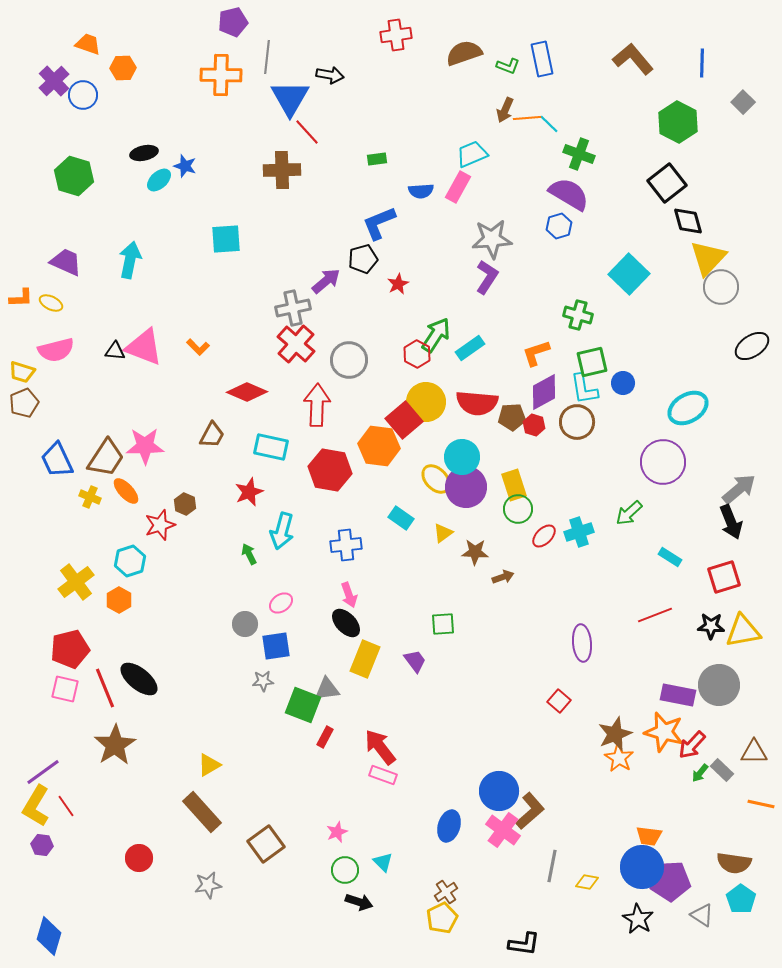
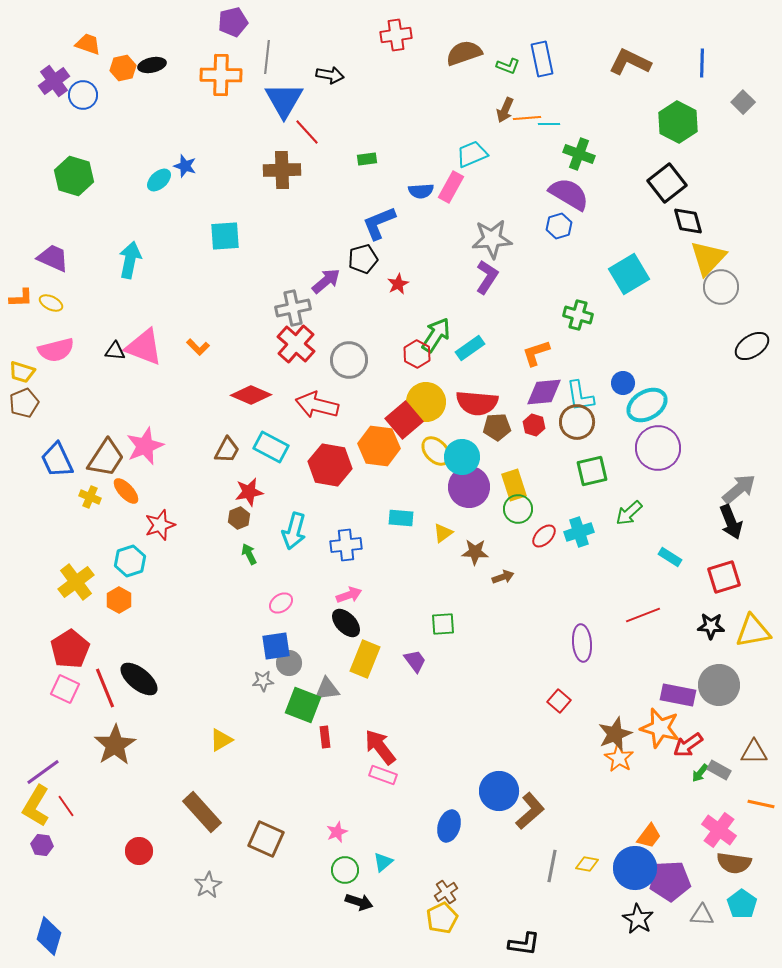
brown L-shape at (633, 59): moved 3 px left, 3 px down; rotated 24 degrees counterclockwise
orange hexagon at (123, 68): rotated 10 degrees counterclockwise
purple cross at (54, 81): rotated 8 degrees clockwise
blue triangle at (290, 98): moved 6 px left, 2 px down
cyan line at (549, 124): rotated 45 degrees counterclockwise
black ellipse at (144, 153): moved 8 px right, 88 px up
green rectangle at (377, 159): moved 10 px left
pink rectangle at (458, 187): moved 7 px left
cyan square at (226, 239): moved 1 px left, 3 px up
purple trapezoid at (66, 262): moved 13 px left, 4 px up
cyan square at (629, 274): rotated 15 degrees clockwise
green square at (592, 362): moved 109 px down
cyan L-shape at (584, 389): moved 4 px left, 7 px down
red diamond at (247, 392): moved 4 px right, 3 px down
purple diamond at (544, 392): rotated 24 degrees clockwise
red arrow at (317, 405): rotated 78 degrees counterclockwise
cyan ellipse at (688, 408): moved 41 px left, 3 px up
brown pentagon at (512, 417): moved 15 px left, 10 px down
brown trapezoid at (212, 435): moved 15 px right, 15 px down
pink star at (145, 446): rotated 21 degrees counterclockwise
cyan rectangle at (271, 447): rotated 16 degrees clockwise
purple circle at (663, 462): moved 5 px left, 14 px up
red hexagon at (330, 470): moved 5 px up
yellow ellipse at (436, 479): moved 28 px up
purple circle at (466, 487): moved 3 px right
red star at (249, 492): rotated 12 degrees clockwise
brown hexagon at (185, 504): moved 54 px right, 14 px down; rotated 15 degrees clockwise
cyan rectangle at (401, 518): rotated 30 degrees counterclockwise
cyan arrow at (282, 531): moved 12 px right
pink arrow at (349, 595): rotated 90 degrees counterclockwise
red line at (655, 615): moved 12 px left
gray circle at (245, 624): moved 44 px right, 39 px down
yellow triangle at (743, 631): moved 10 px right
red pentagon at (70, 649): rotated 18 degrees counterclockwise
pink square at (65, 689): rotated 12 degrees clockwise
orange star at (664, 732): moved 4 px left, 4 px up
red rectangle at (325, 737): rotated 35 degrees counterclockwise
red arrow at (692, 745): moved 4 px left; rotated 12 degrees clockwise
yellow triangle at (209, 765): moved 12 px right, 25 px up
gray rectangle at (722, 770): moved 3 px left; rotated 15 degrees counterclockwise
pink cross at (503, 830): moved 216 px right
orange trapezoid at (649, 836): rotated 60 degrees counterclockwise
brown square at (266, 844): moved 5 px up; rotated 30 degrees counterclockwise
red circle at (139, 858): moved 7 px up
cyan triangle at (383, 862): rotated 35 degrees clockwise
blue circle at (642, 867): moved 7 px left, 1 px down
yellow diamond at (587, 882): moved 18 px up
gray star at (208, 885): rotated 20 degrees counterclockwise
cyan pentagon at (741, 899): moved 1 px right, 5 px down
gray triangle at (702, 915): rotated 30 degrees counterclockwise
